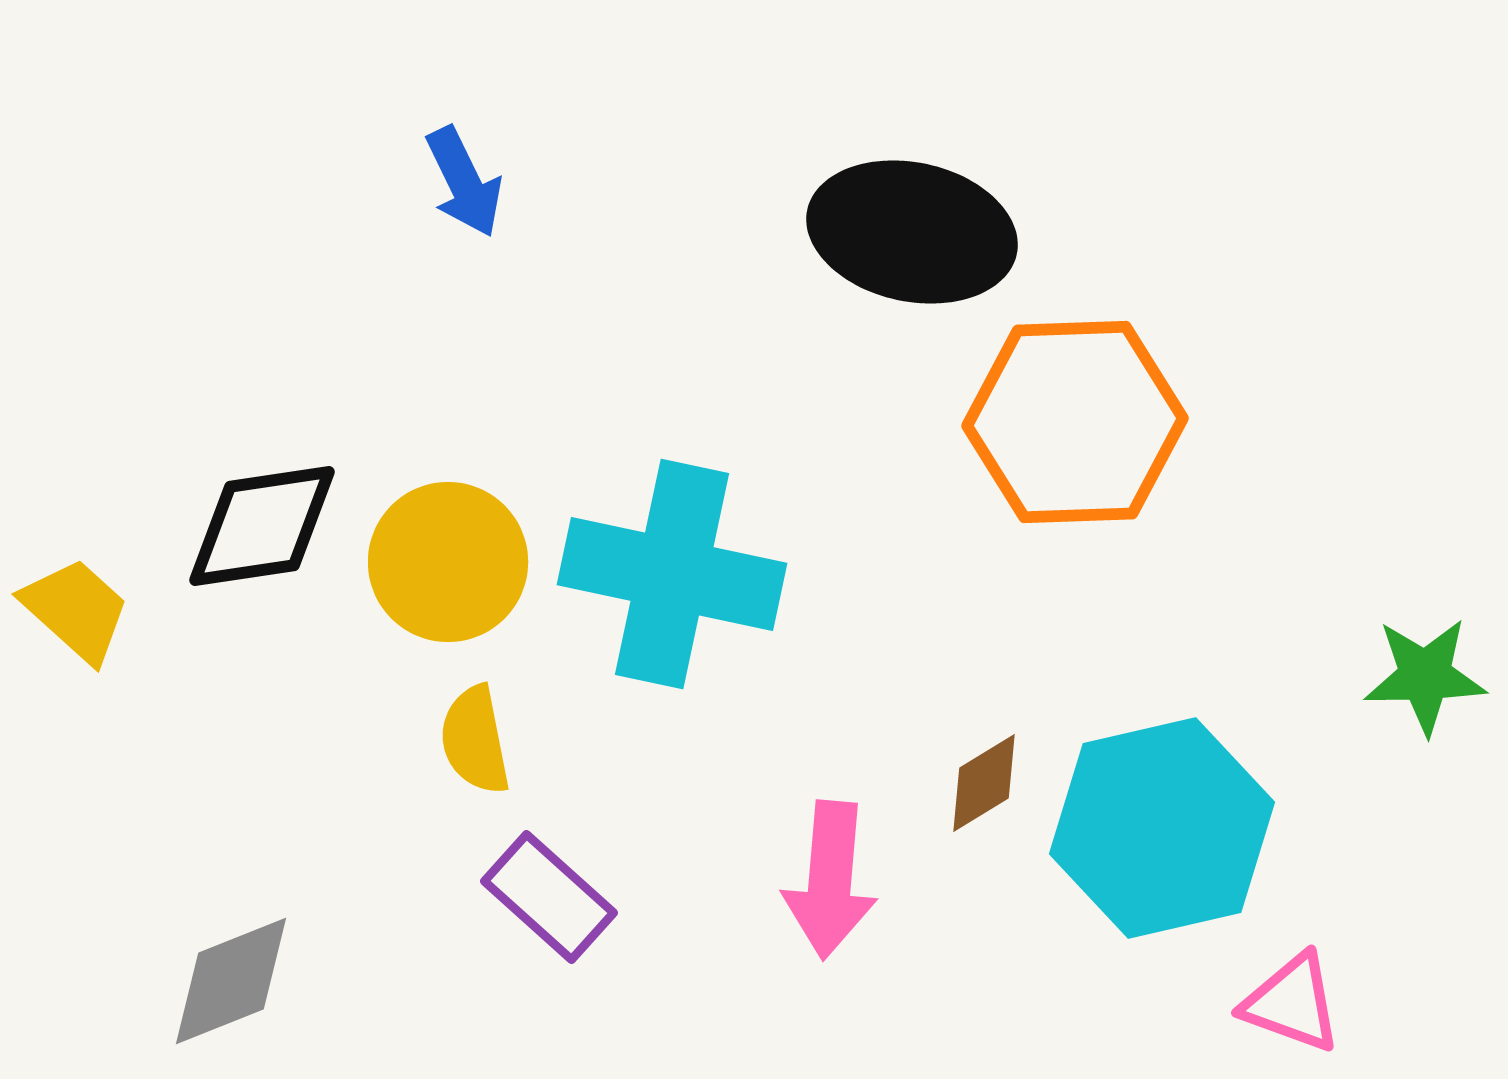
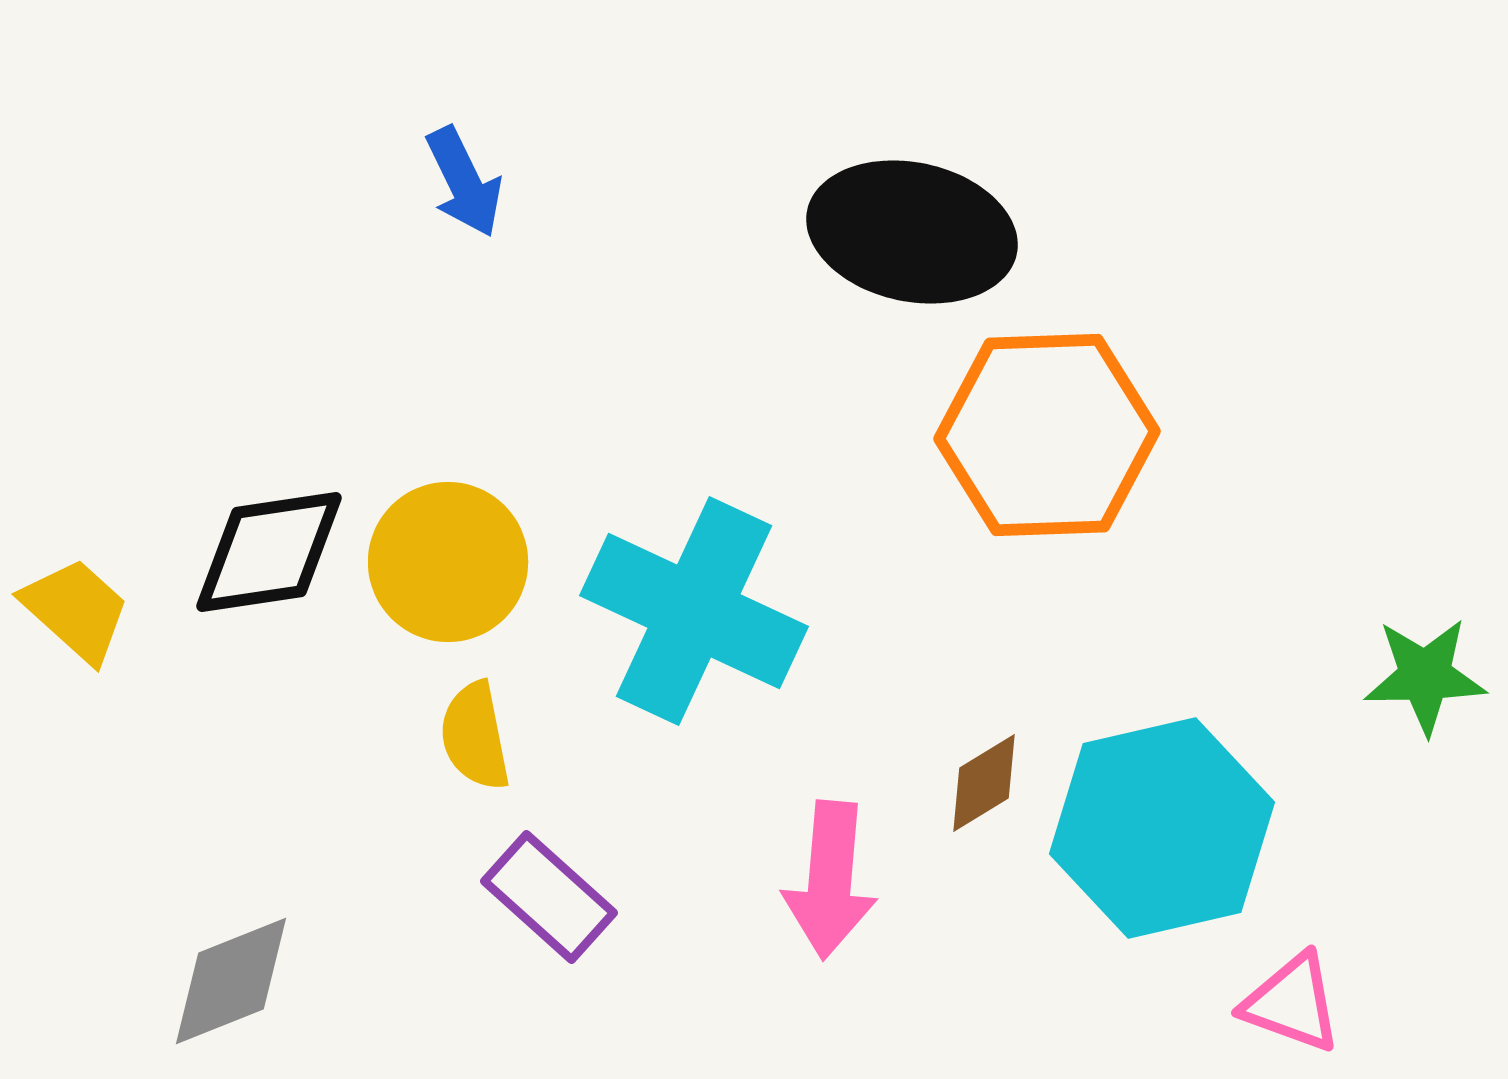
orange hexagon: moved 28 px left, 13 px down
black diamond: moved 7 px right, 26 px down
cyan cross: moved 22 px right, 37 px down; rotated 13 degrees clockwise
yellow semicircle: moved 4 px up
